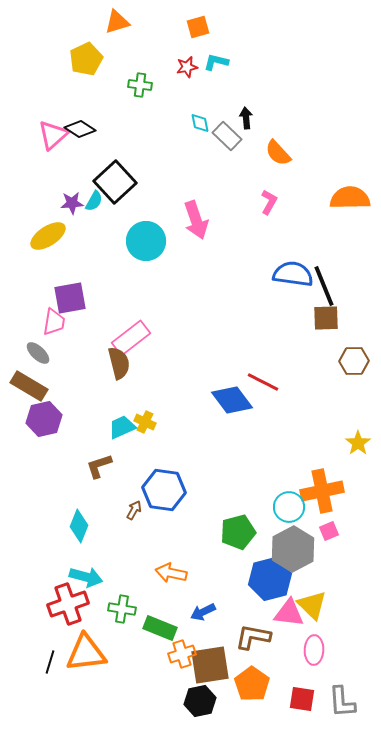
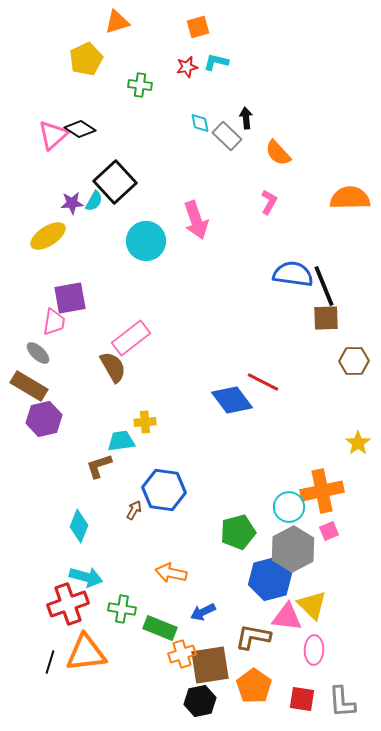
brown semicircle at (119, 363): moved 6 px left, 4 px down; rotated 16 degrees counterclockwise
yellow cross at (145, 422): rotated 30 degrees counterclockwise
cyan trapezoid at (122, 427): moved 1 px left, 14 px down; rotated 16 degrees clockwise
pink triangle at (289, 613): moved 2 px left, 4 px down
orange pentagon at (252, 684): moved 2 px right, 2 px down
